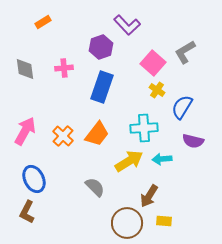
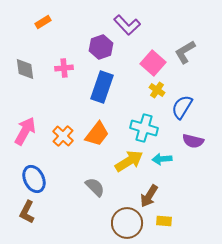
cyan cross: rotated 20 degrees clockwise
